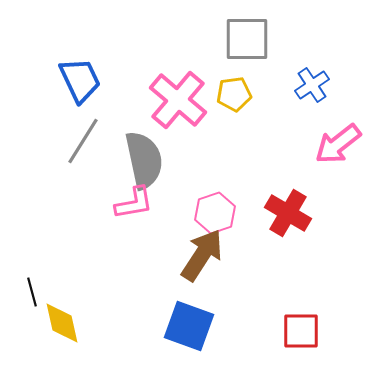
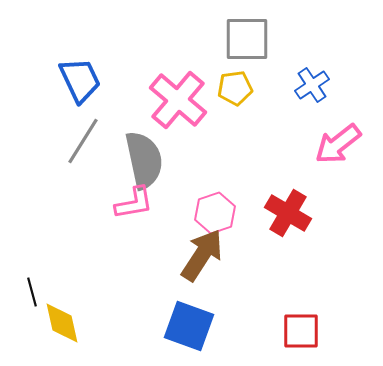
yellow pentagon: moved 1 px right, 6 px up
